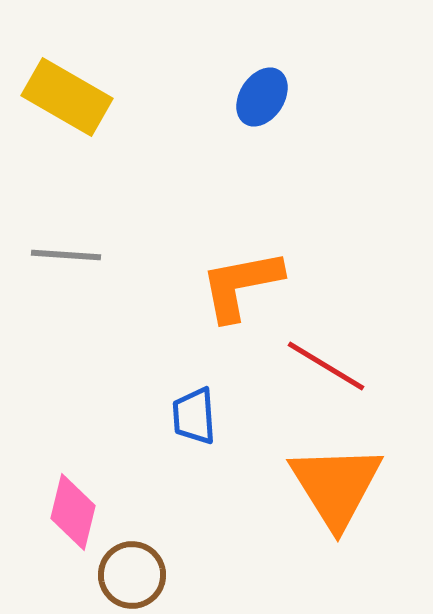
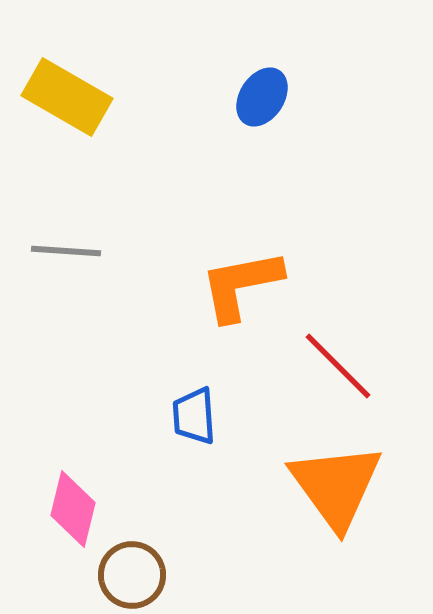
gray line: moved 4 px up
red line: moved 12 px right; rotated 14 degrees clockwise
orange triangle: rotated 4 degrees counterclockwise
pink diamond: moved 3 px up
